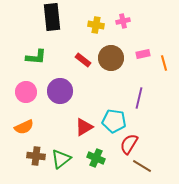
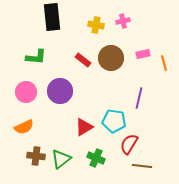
brown line: rotated 24 degrees counterclockwise
